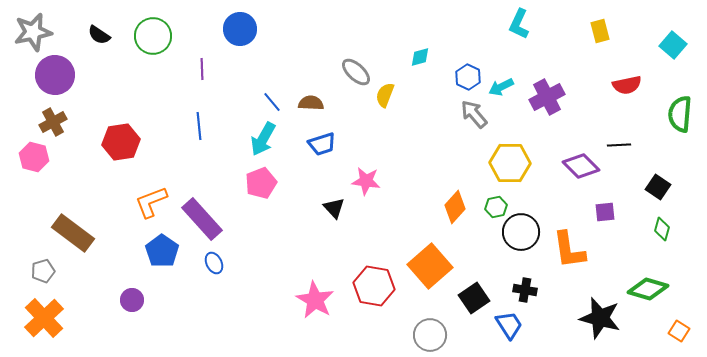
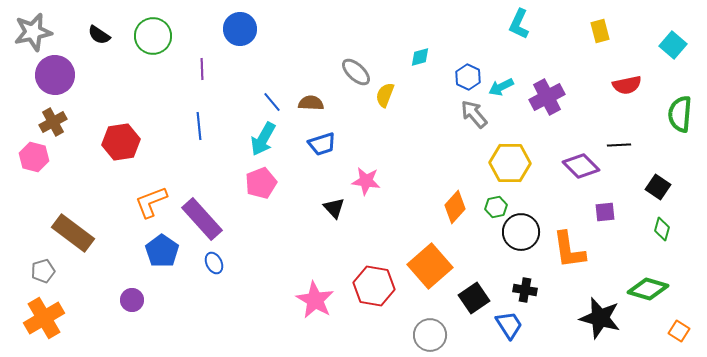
orange cross at (44, 318): rotated 12 degrees clockwise
